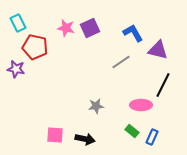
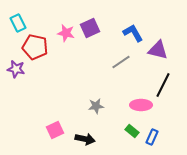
pink star: moved 5 px down
pink square: moved 5 px up; rotated 30 degrees counterclockwise
